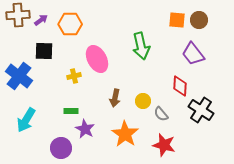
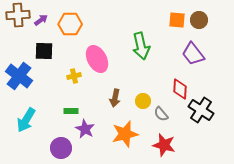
red diamond: moved 3 px down
orange star: rotated 24 degrees clockwise
